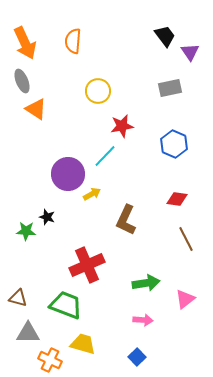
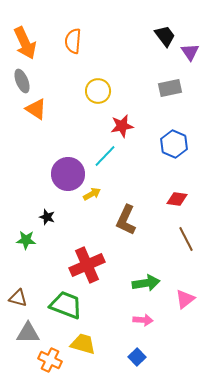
green star: moved 9 px down
